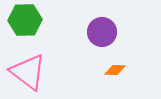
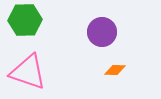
pink triangle: rotated 18 degrees counterclockwise
